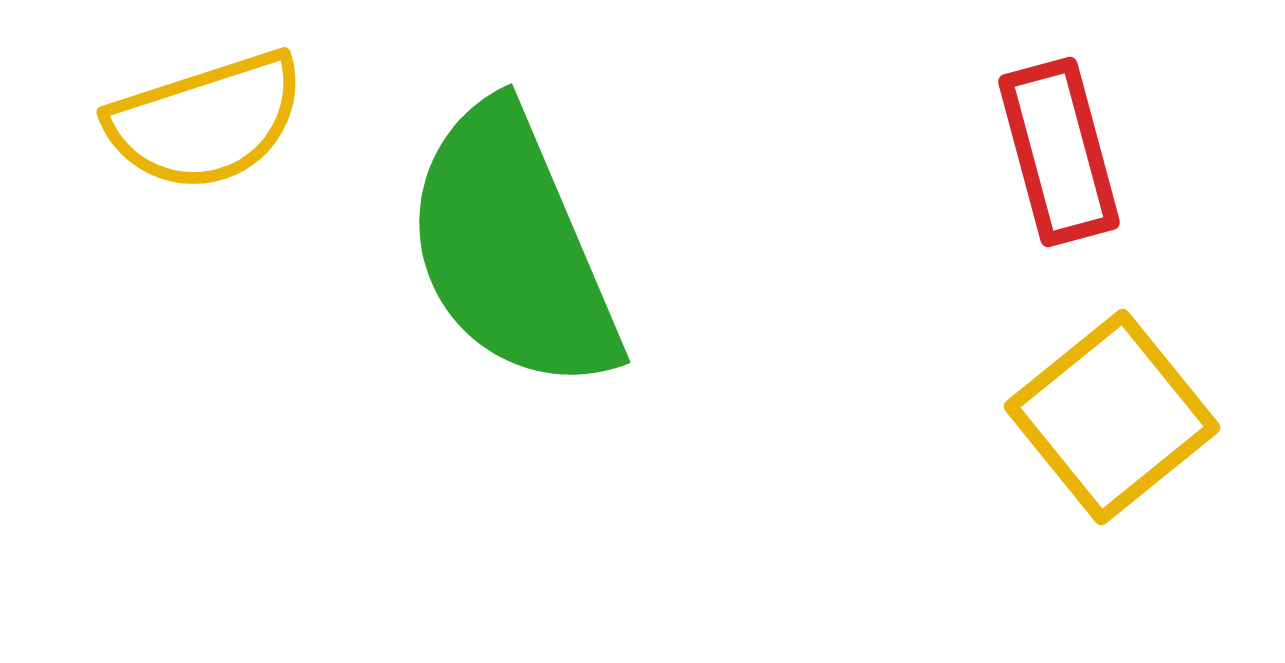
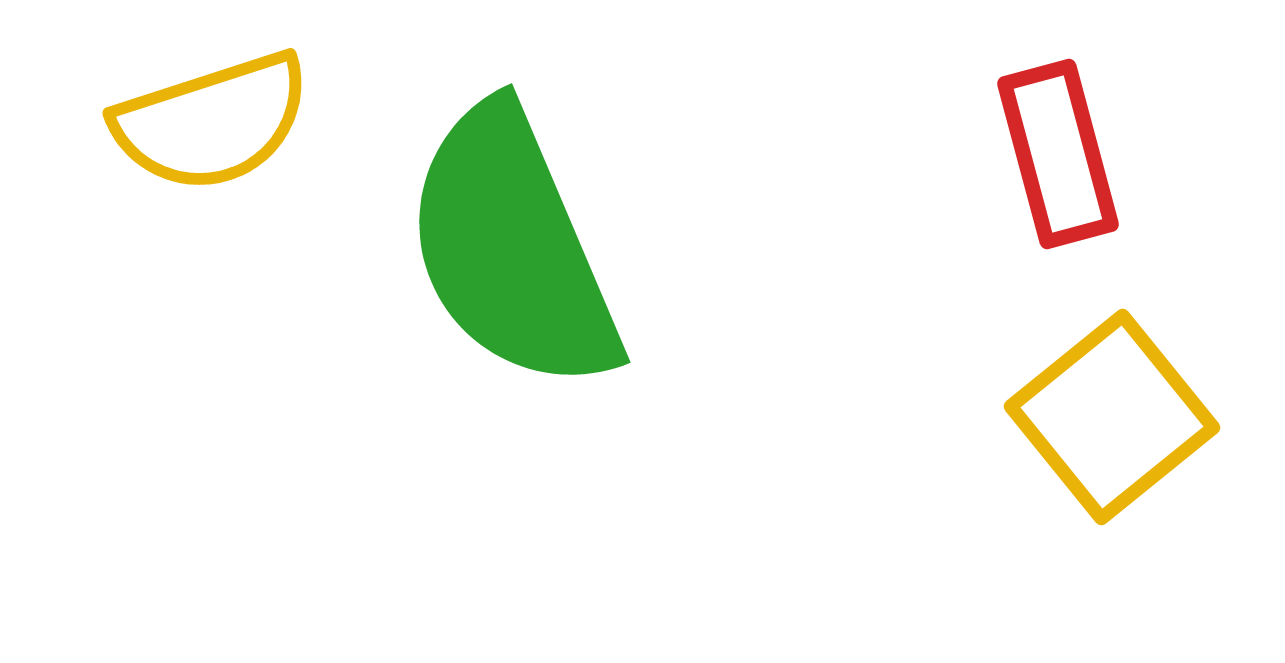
yellow semicircle: moved 6 px right, 1 px down
red rectangle: moved 1 px left, 2 px down
